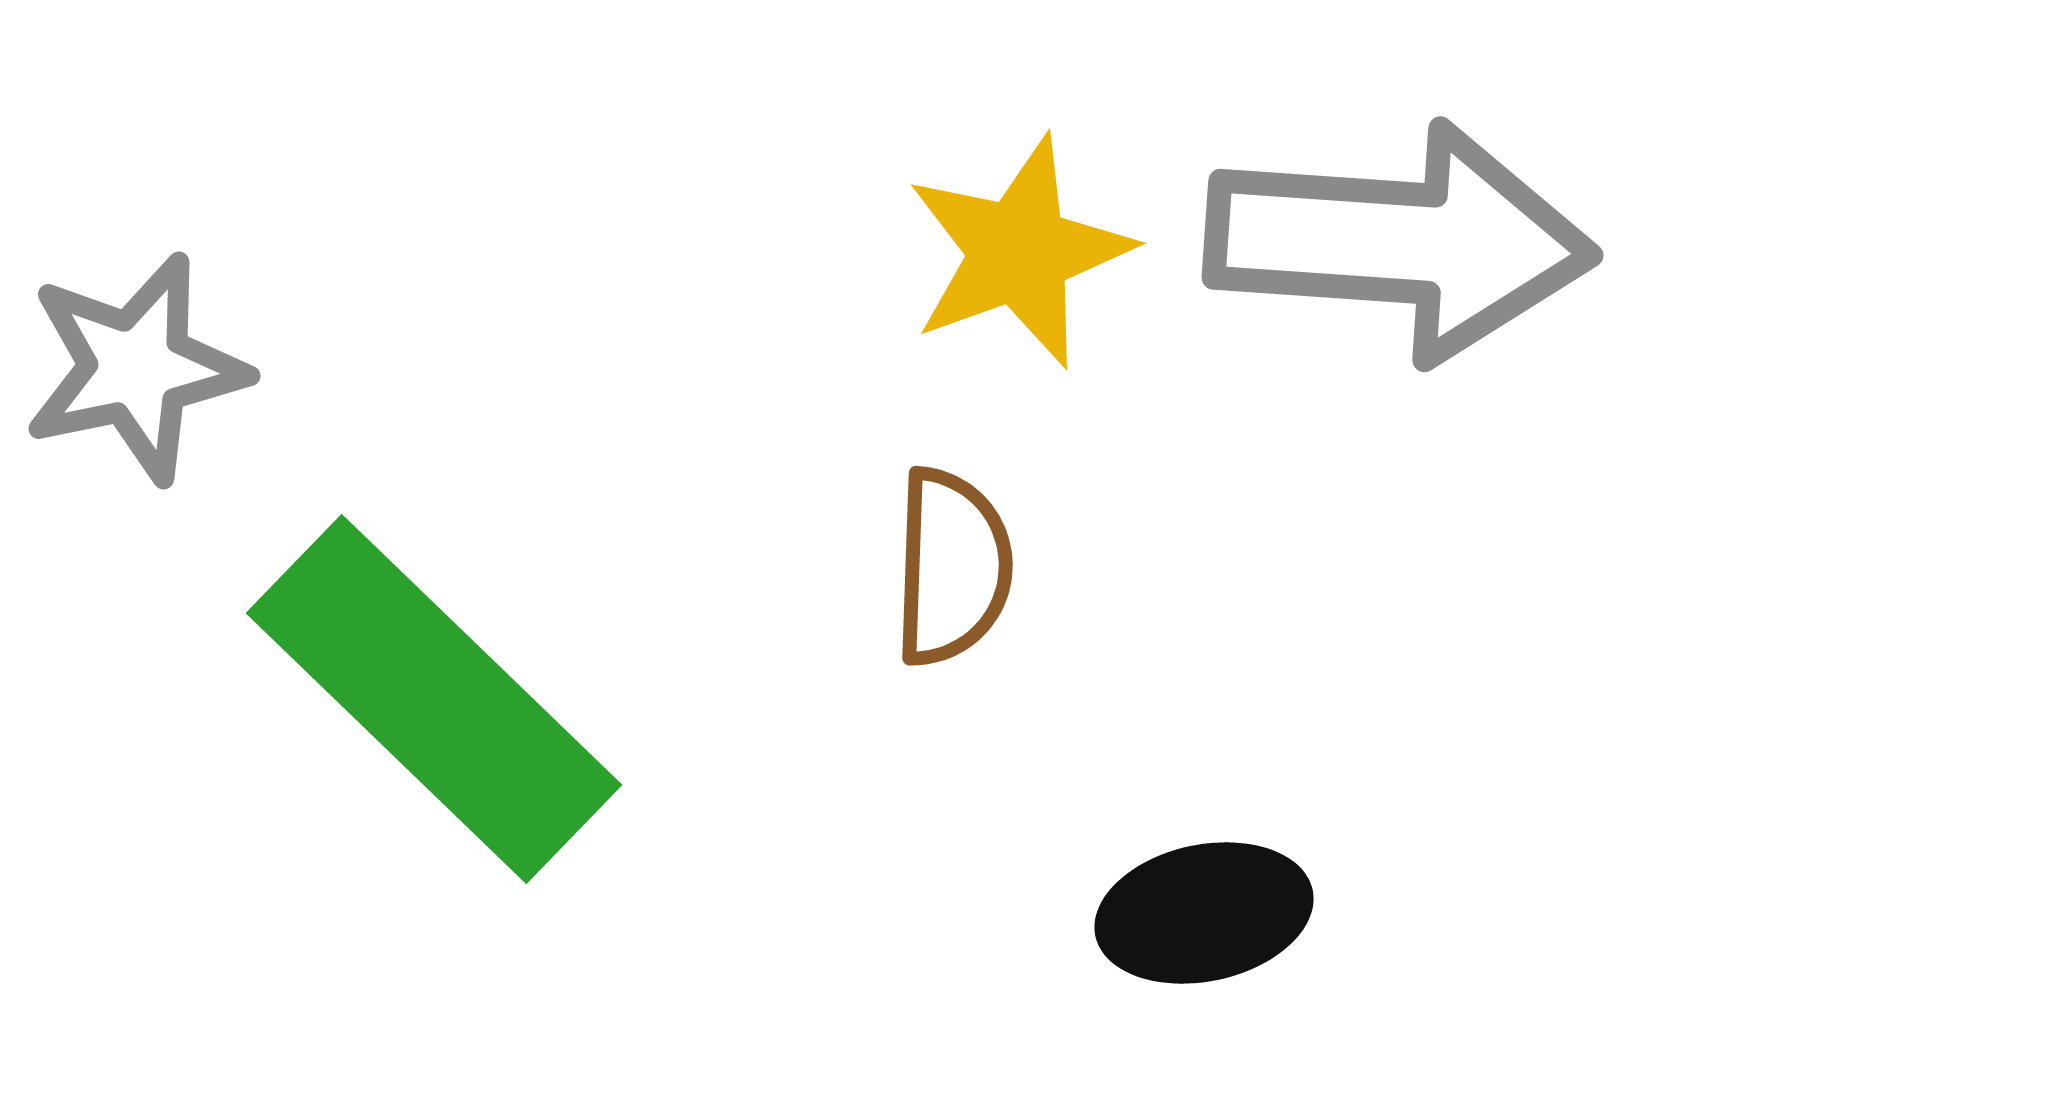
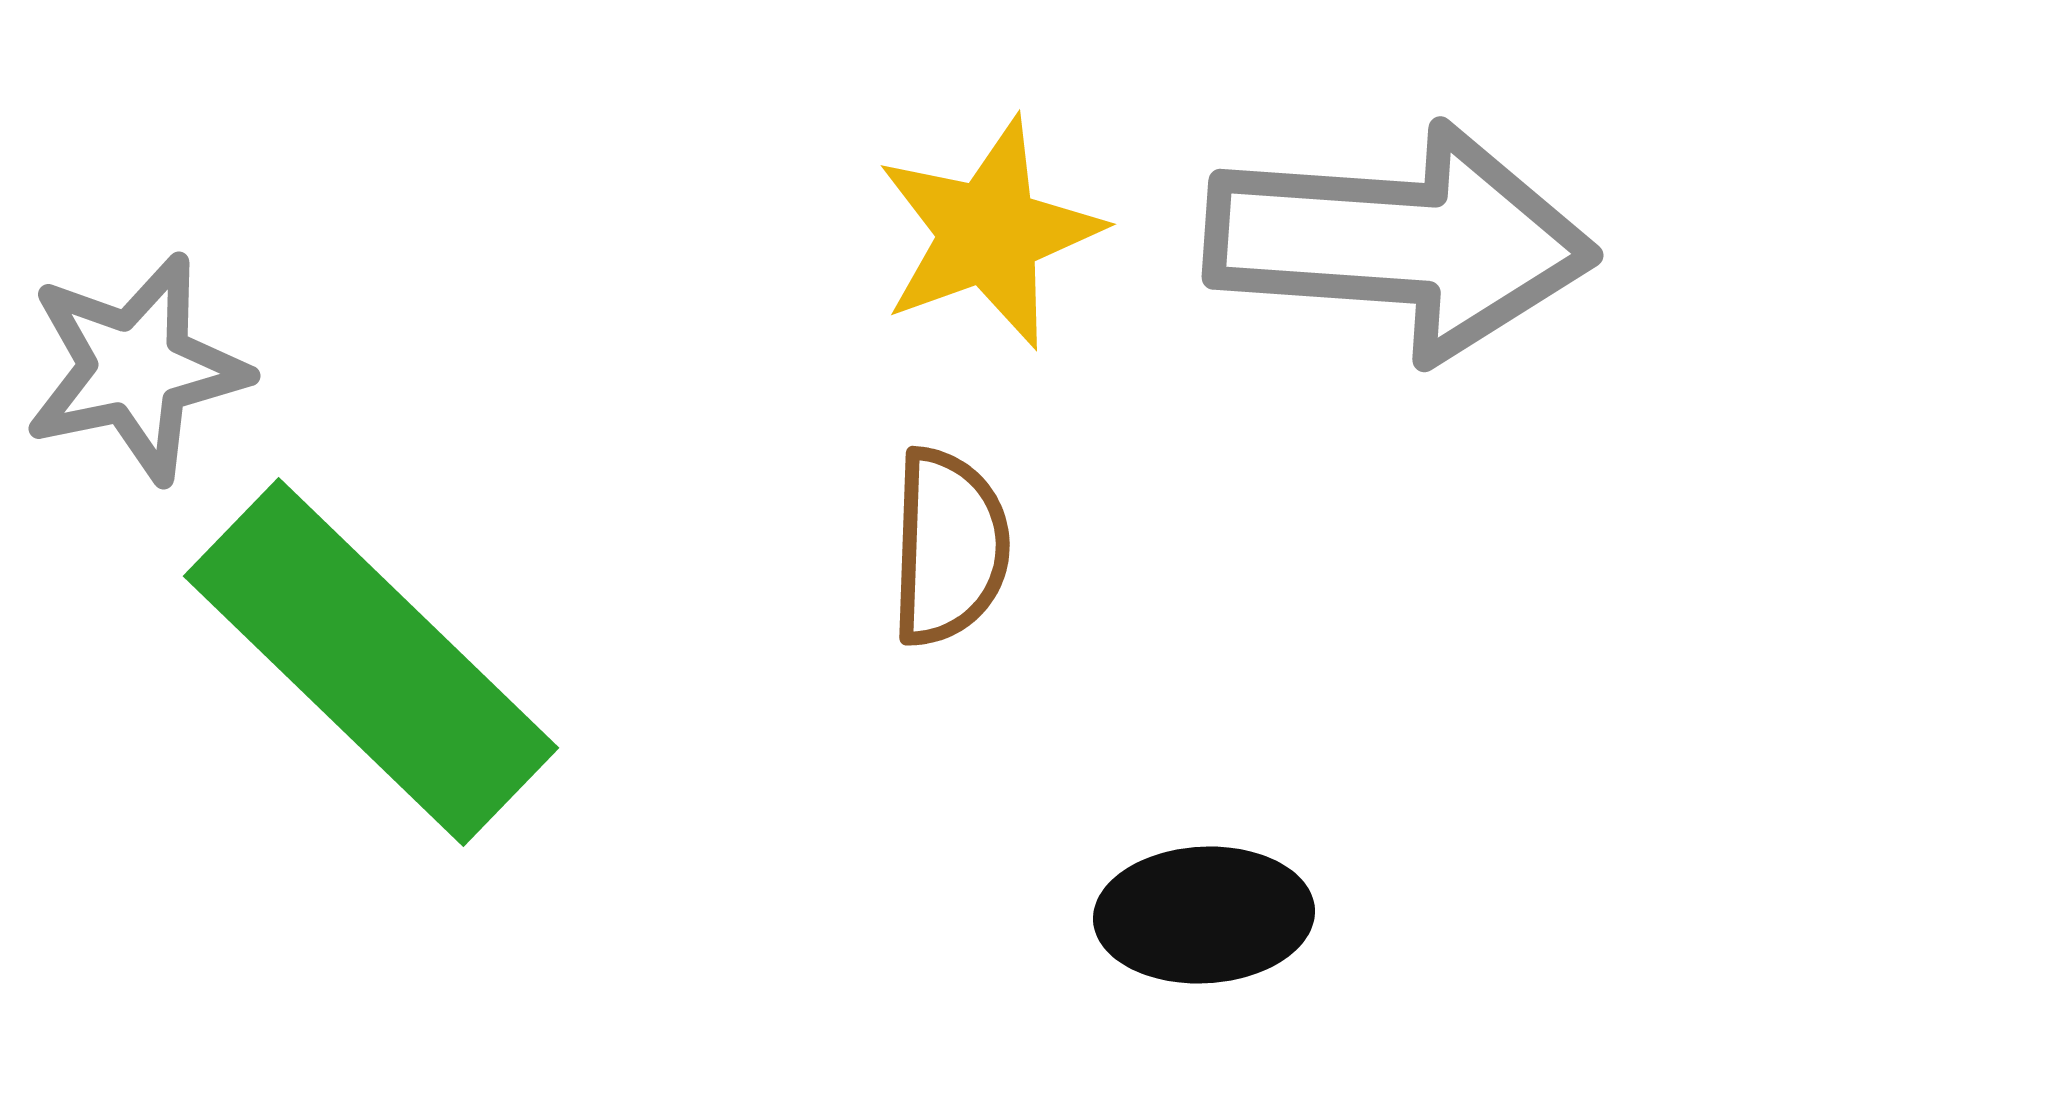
yellow star: moved 30 px left, 19 px up
brown semicircle: moved 3 px left, 20 px up
green rectangle: moved 63 px left, 37 px up
black ellipse: moved 2 px down; rotated 9 degrees clockwise
